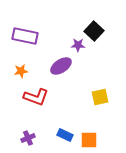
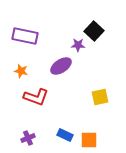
orange star: rotated 24 degrees clockwise
